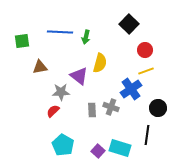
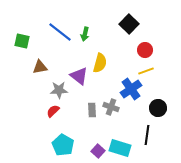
blue line: rotated 35 degrees clockwise
green arrow: moved 1 px left, 3 px up
green square: rotated 21 degrees clockwise
gray star: moved 2 px left, 2 px up
